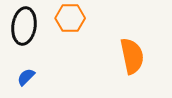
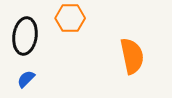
black ellipse: moved 1 px right, 10 px down
blue semicircle: moved 2 px down
